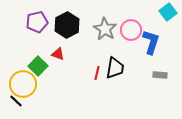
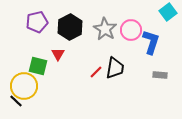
black hexagon: moved 3 px right, 2 px down
red triangle: rotated 40 degrees clockwise
green square: rotated 30 degrees counterclockwise
red line: moved 1 px left, 1 px up; rotated 32 degrees clockwise
yellow circle: moved 1 px right, 2 px down
